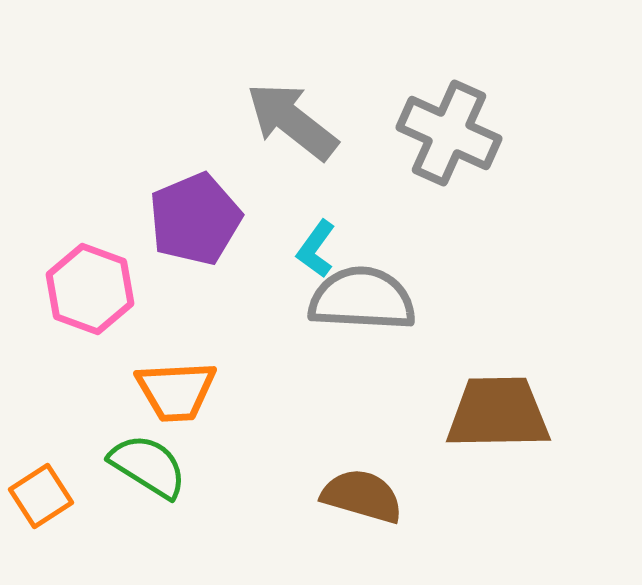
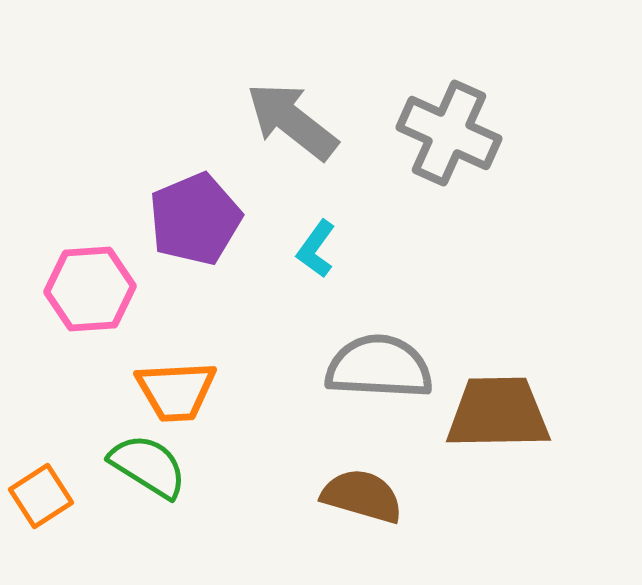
pink hexagon: rotated 24 degrees counterclockwise
gray semicircle: moved 17 px right, 68 px down
